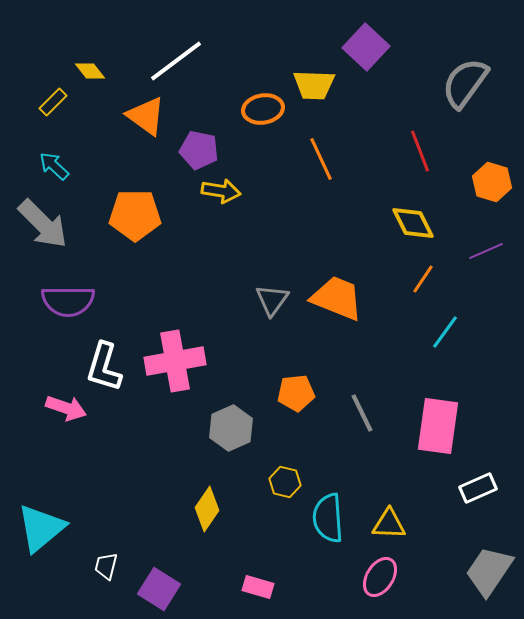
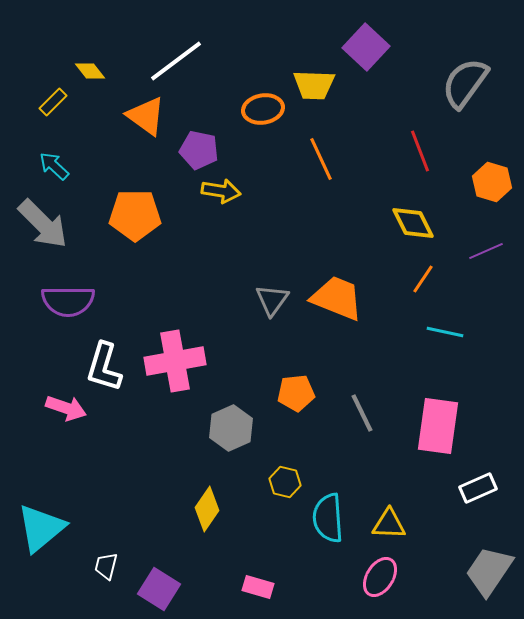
cyan line at (445, 332): rotated 66 degrees clockwise
